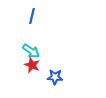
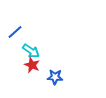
blue line: moved 17 px left, 16 px down; rotated 35 degrees clockwise
